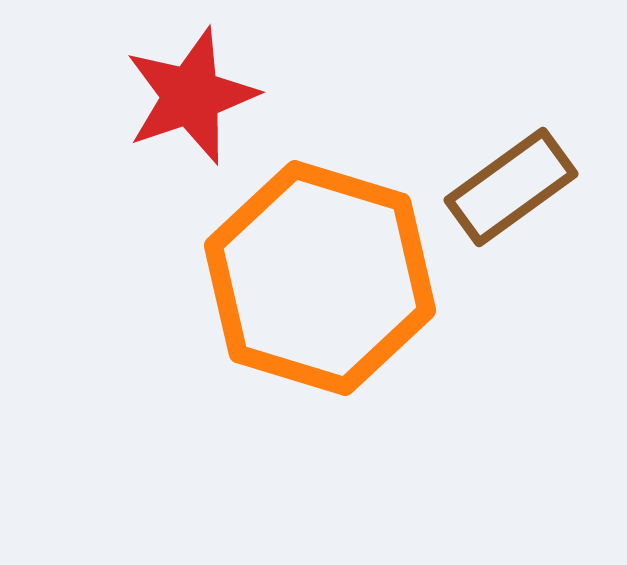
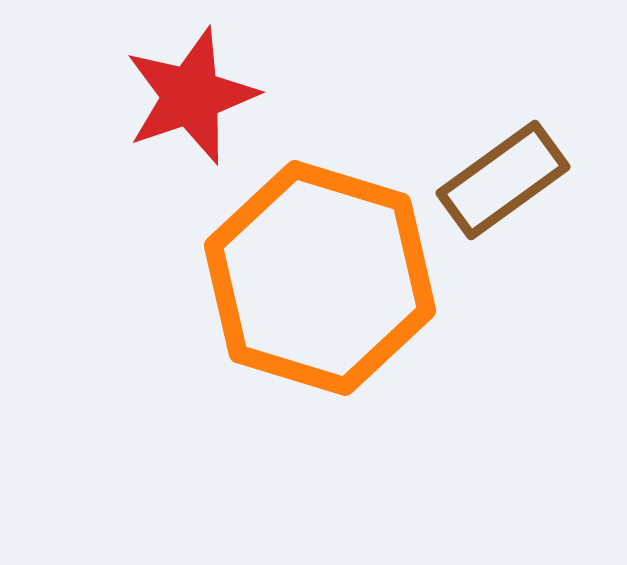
brown rectangle: moved 8 px left, 7 px up
